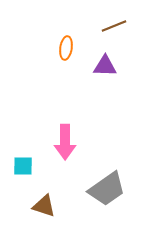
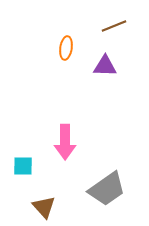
brown triangle: moved 1 px down; rotated 30 degrees clockwise
